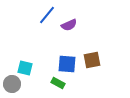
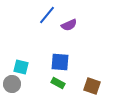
brown square: moved 26 px down; rotated 30 degrees clockwise
blue square: moved 7 px left, 2 px up
cyan square: moved 4 px left, 1 px up
